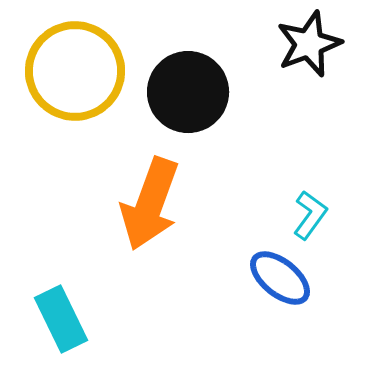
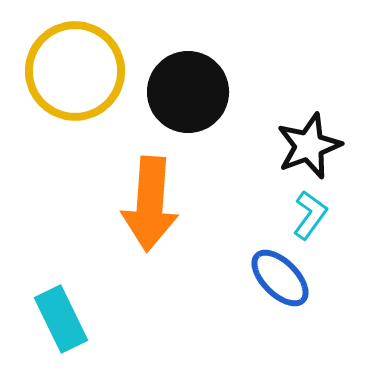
black star: moved 102 px down
orange arrow: rotated 16 degrees counterclockwise
blue ellipse: rotated 6 degrees clockwise
